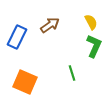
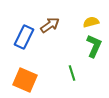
yellow semicircle: rotated 77 degrees counterclockwise
blue rectangle: moved 7 px right
orange square: moved 2 px up
